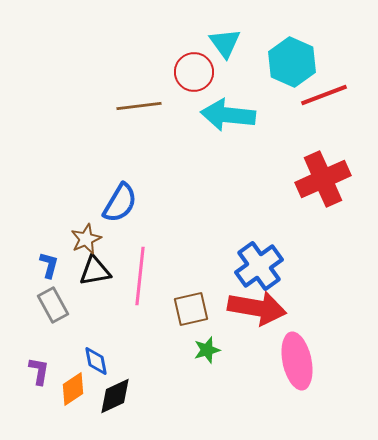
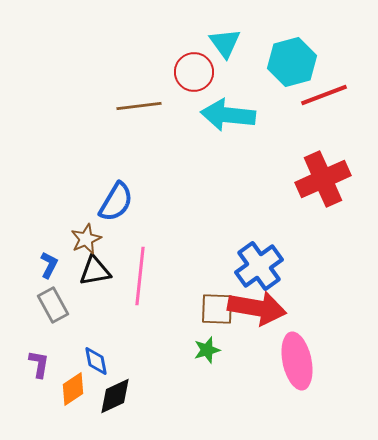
cyan hexagon: rotated 21 degrees clockwise
blue semicircle: moved 4 px left, 1 px up
blue L-shape: rotated 12 degrees clockwise
brown square: moved 26 px right; rotated 15 degrees clockwise
purple L-shape: moved 7 px up
